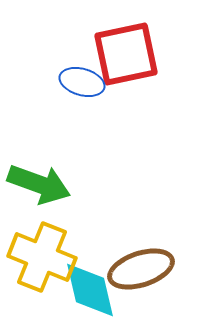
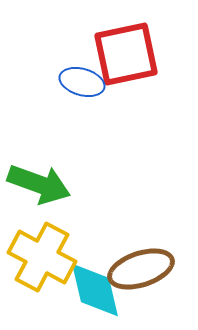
yellow cross: rotated 6 degrees clockwise
cyan diamond: moved 5 px right
